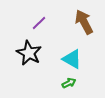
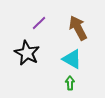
brown arrow: moved 6 px left, 6 px down
black star: moved 2 px left
green arrow: moved 1 px right; rotated 64 degrees counterclockwise
